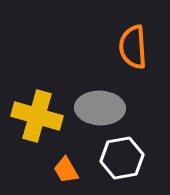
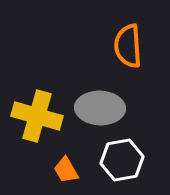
orange semicircle: moved 5 px left, 1 px up
white hexagon: moved 2 px down
